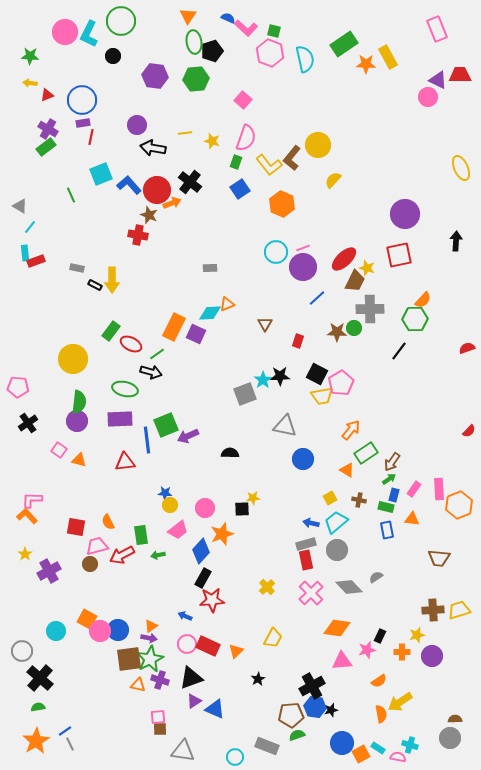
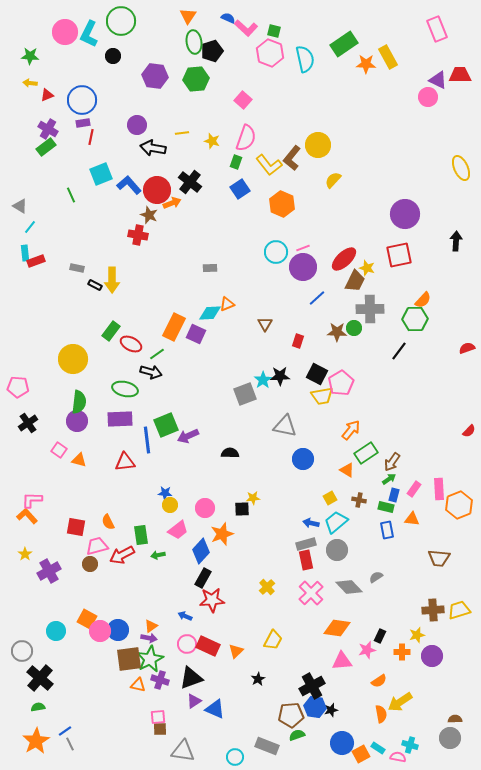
yellow line at (185, 133): moved 3 px left
yellow trapezoid at (273, 638): moved 2 px down
